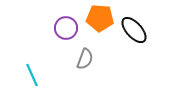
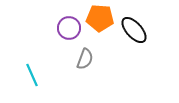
purple circle: moved 3 px right
